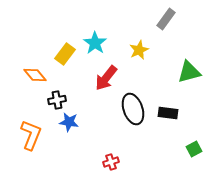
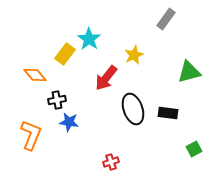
cyan star: moved 6 px left, 4 px up
yellow star: moved 5 px left, 5 px down
